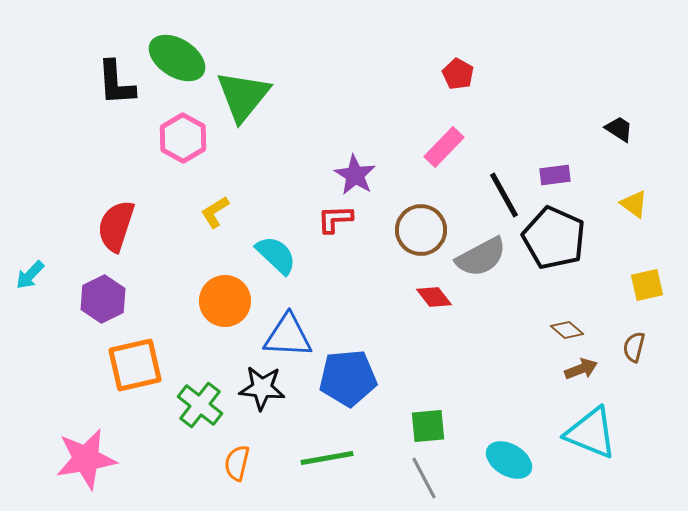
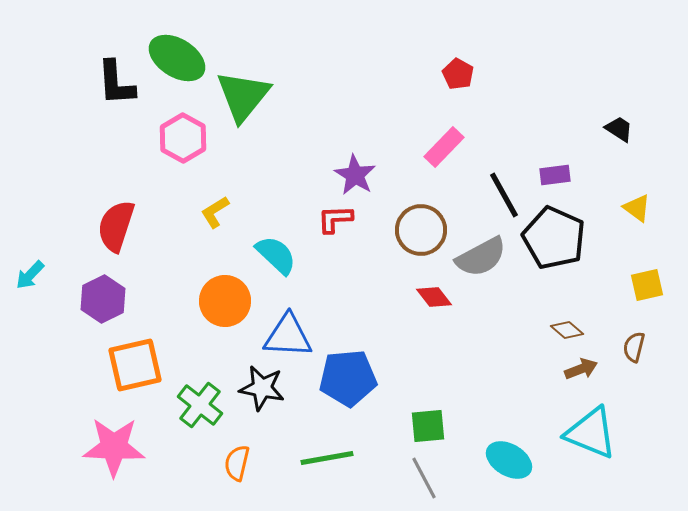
yellow triangle: moved 3 px right, 4 px down
black star: rotated 6 degrees clockwise
pink star: moved 28 px right, 12 px up; rotated 12 degrees clockwise
